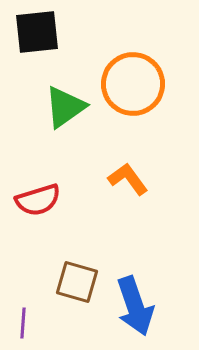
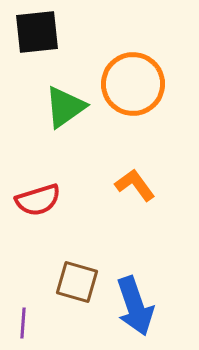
orange L-shape: moved 7 px right, 6 px down
